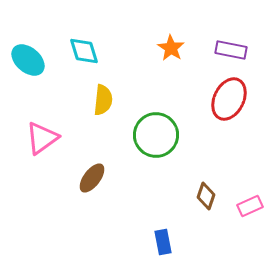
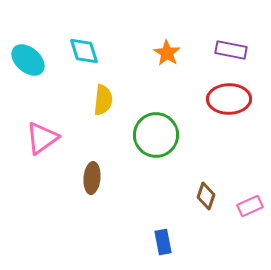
orange star: moved 4 px left, 5 px down
red ellipse: rotated 63 degrees clockwise
brown ellipse: rotated 32 degrees counterclockwise
